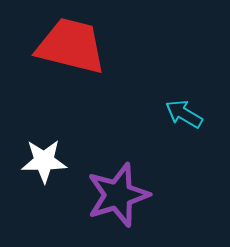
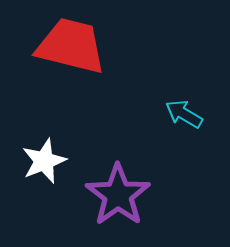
white star: rotated 21 degrees counterclockwise
purple star: rotated 18 degrees counterclockwise
